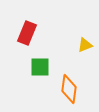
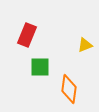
red rectangle: moved 2 px down
